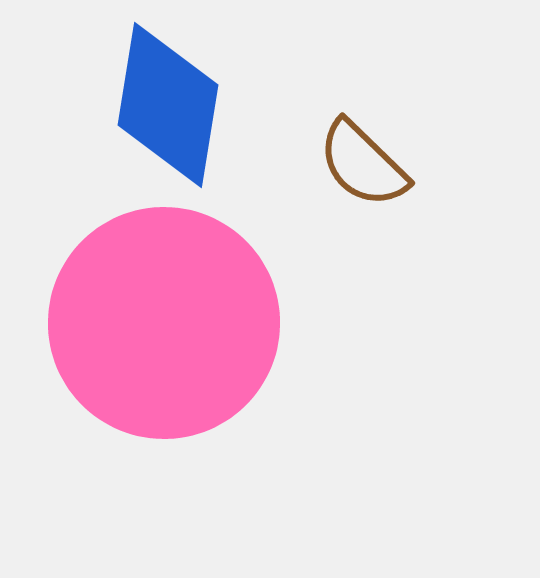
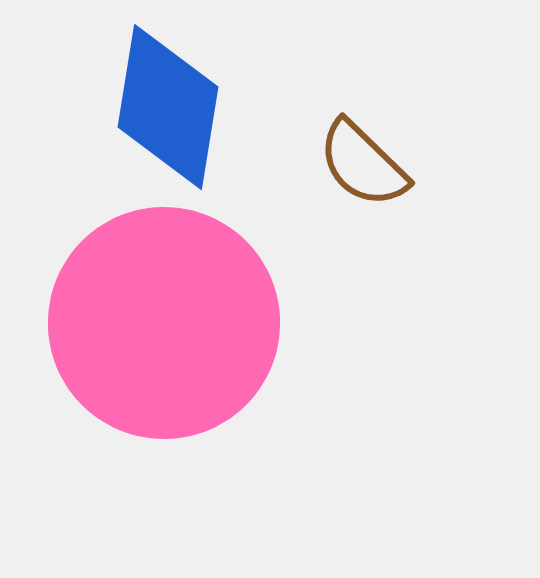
blue diamond: moved 2 px down
